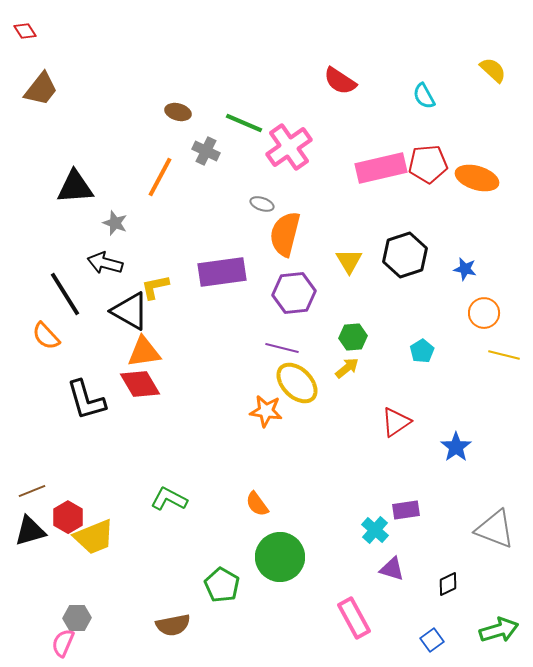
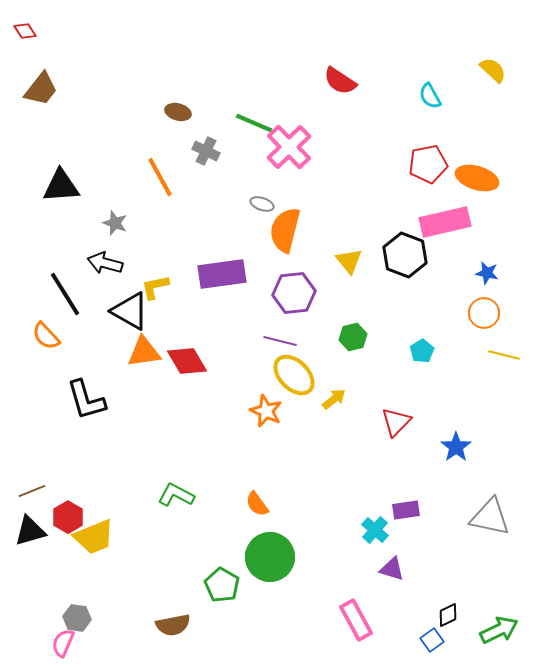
cyan semicircle at (424, 96): moved 6 px right
green line at (244, 123): moved 10 px right
pink cross at (289, 147): rotated 9 degrees counterclockwise
red pentagon at (428, 164): rotated 6 degrees counterclockwise
pink rectangle at (381, 168): moved 64 px right, 54 px down
orange line at (160, 177): rotated 57 degrees counterclockwise
black triangle at (75, 187): moved 14 px left, 1 px up
orange semicircle at (285, 234): moved 4 px up
black hexagon at (405, 255): rotated 21 degrees counterclockwise
yellow triangle at (349, 261): rotated 8 degrees counterclockwise
blue star at (465, 269): moved 22 px right, 4 px down
purple rectangle at (222, 272): moved 2 px down
green hexagon at (353, 337): rotated 8 degrees counterclockwise
purple line at (282, 348): moved 2 px left, 7 px up
yellow arrow at (347, 368): moved 13 px left, 31 px down
yellow ellipse at (297, 383): moved 3 px left, 8 px up
red diamond at (140, 384): moved 47 px right, 23 px up
orange star at (266, 411): rotated 16 degrees clockwise
red triangle at (396, 422): rotated 12 degrees counterclockwise
green L-shape at (169, 499): moved 7 px right, 4 px up
gray triangle at (495, 529): moved 5 px left, 12 px up; rotated 9 degrees counterclockwise
green circle at (280, 557): moved 10 px left
black diamond at (448, 584): moved 31 px down
gray hexagon at (77, 618): rotated 8 degrees clockwise
pink rectangle at (354, 618): moved 2 px right, 2 px down
green arrow at (499, 630): rotated 9 degrees counterclockwise
